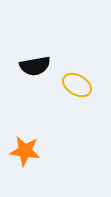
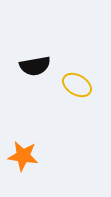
orange star: moved 2 px left, 5 px down
